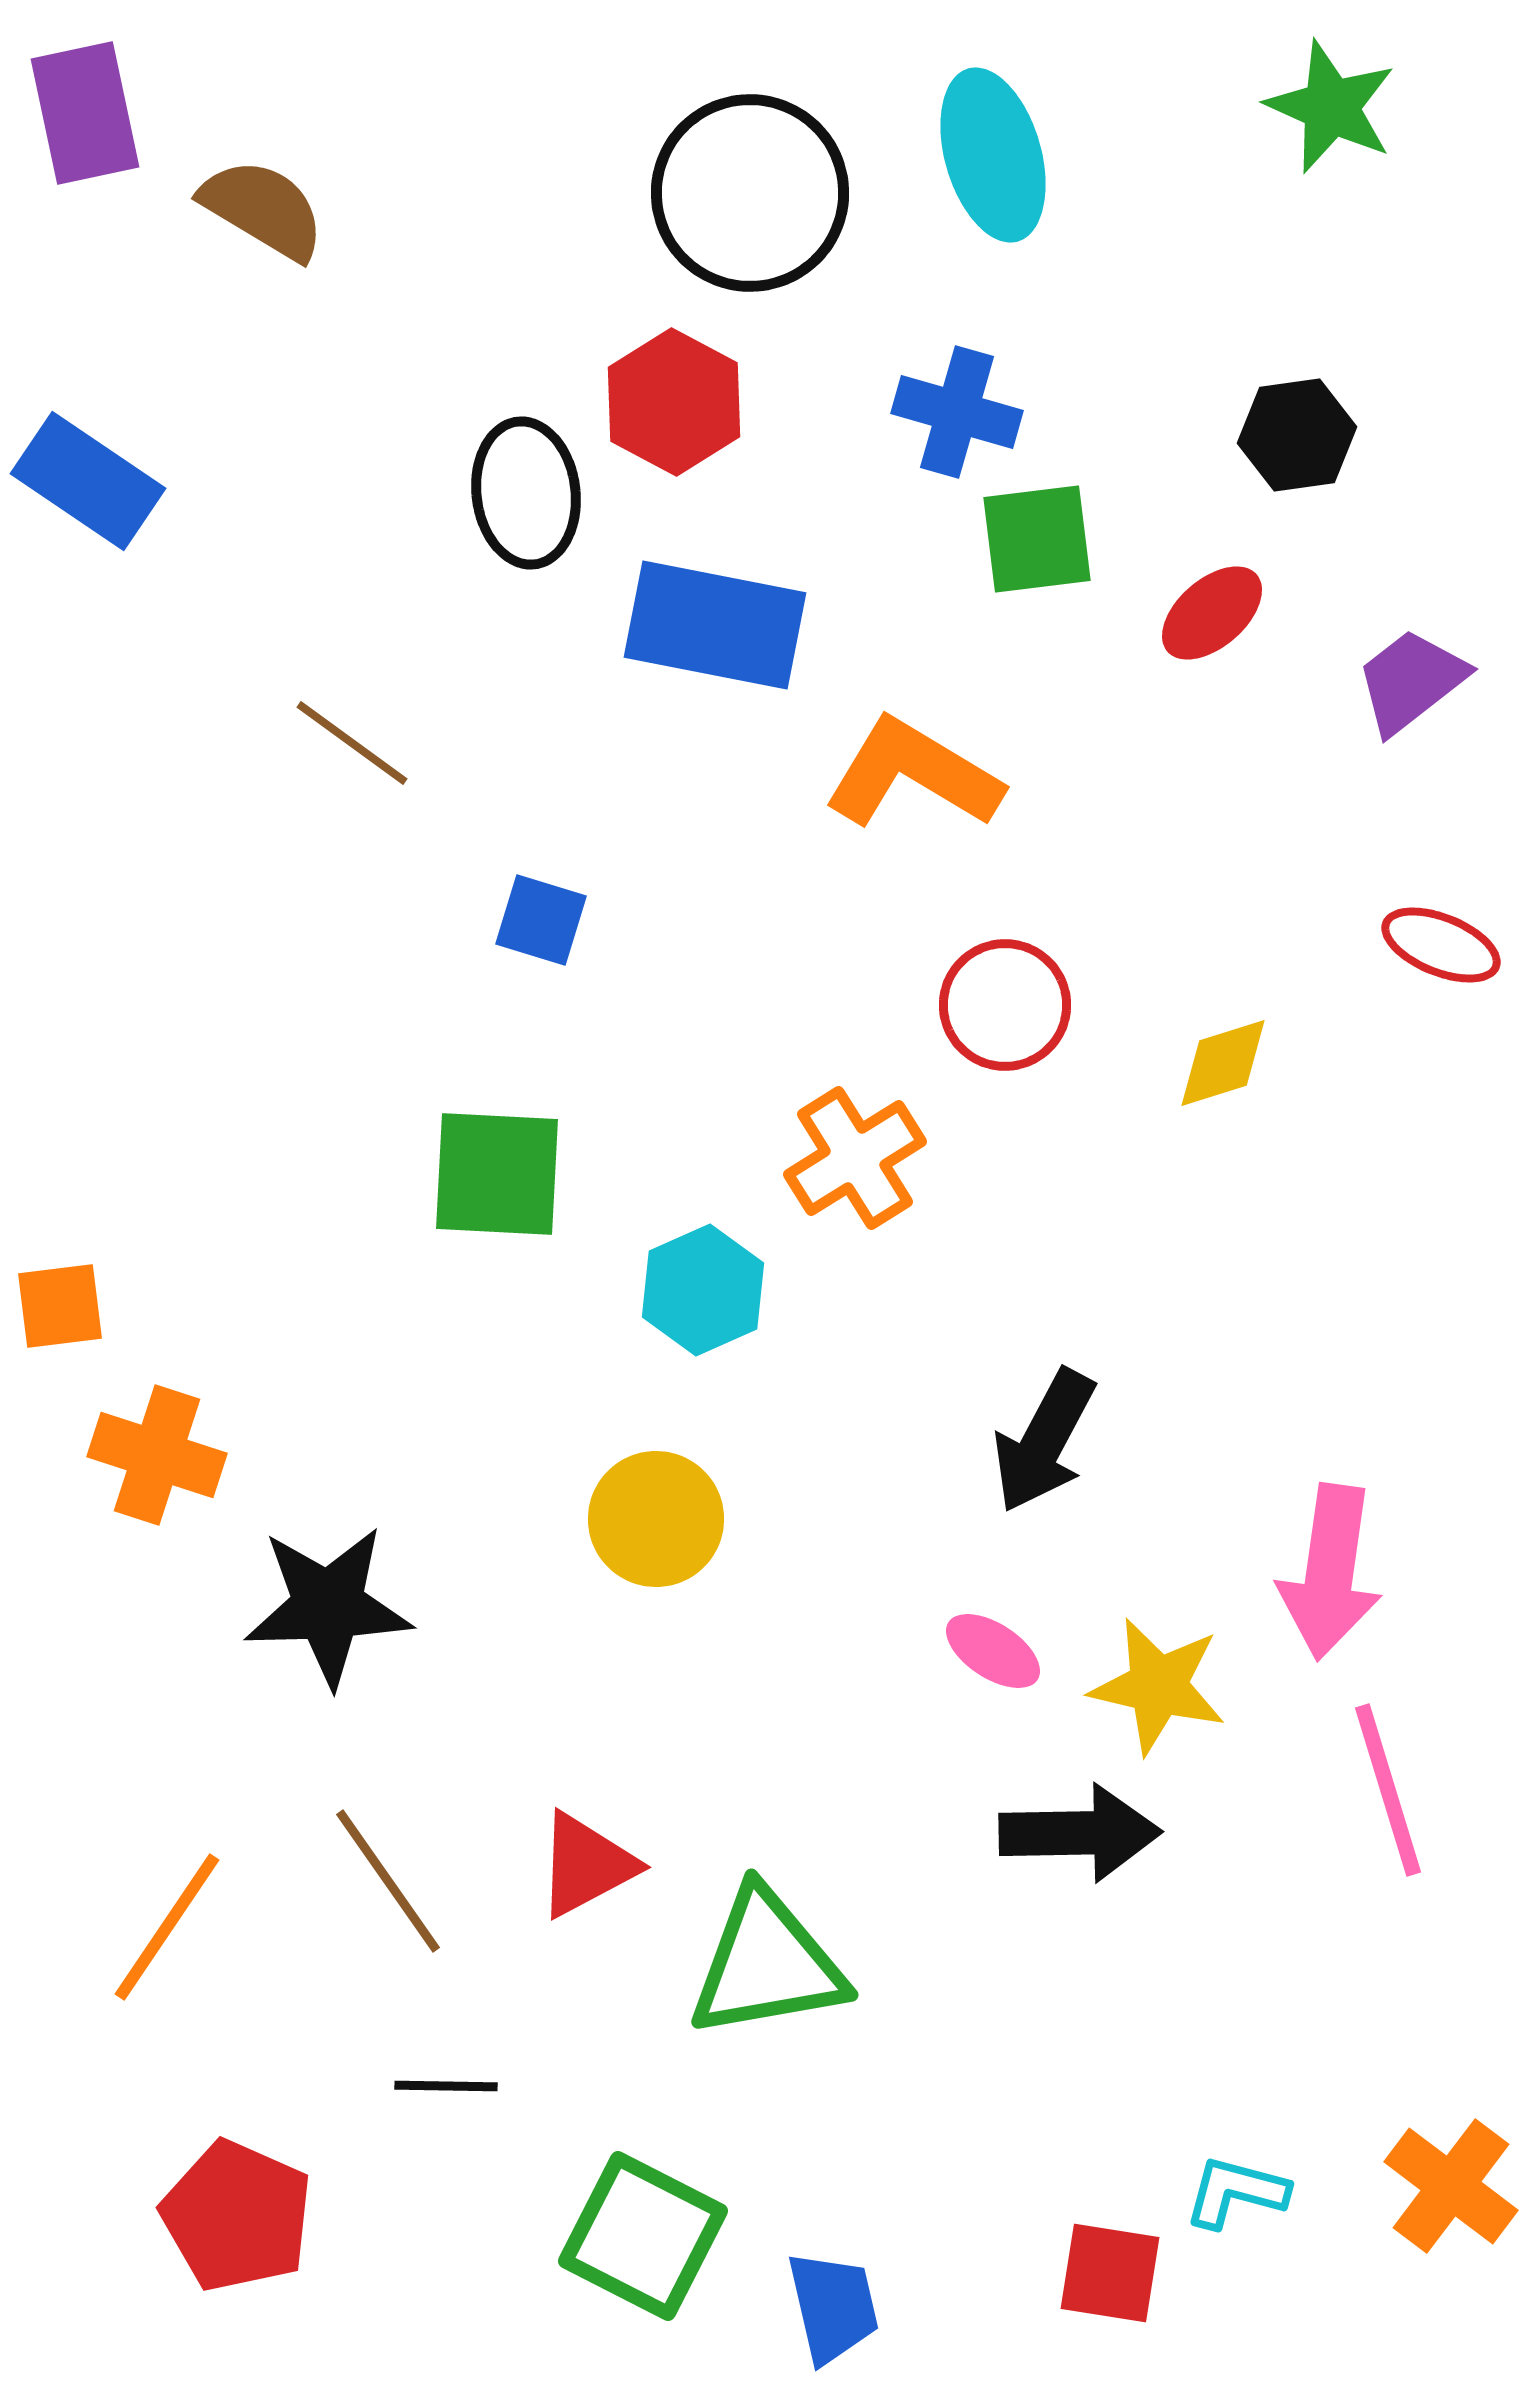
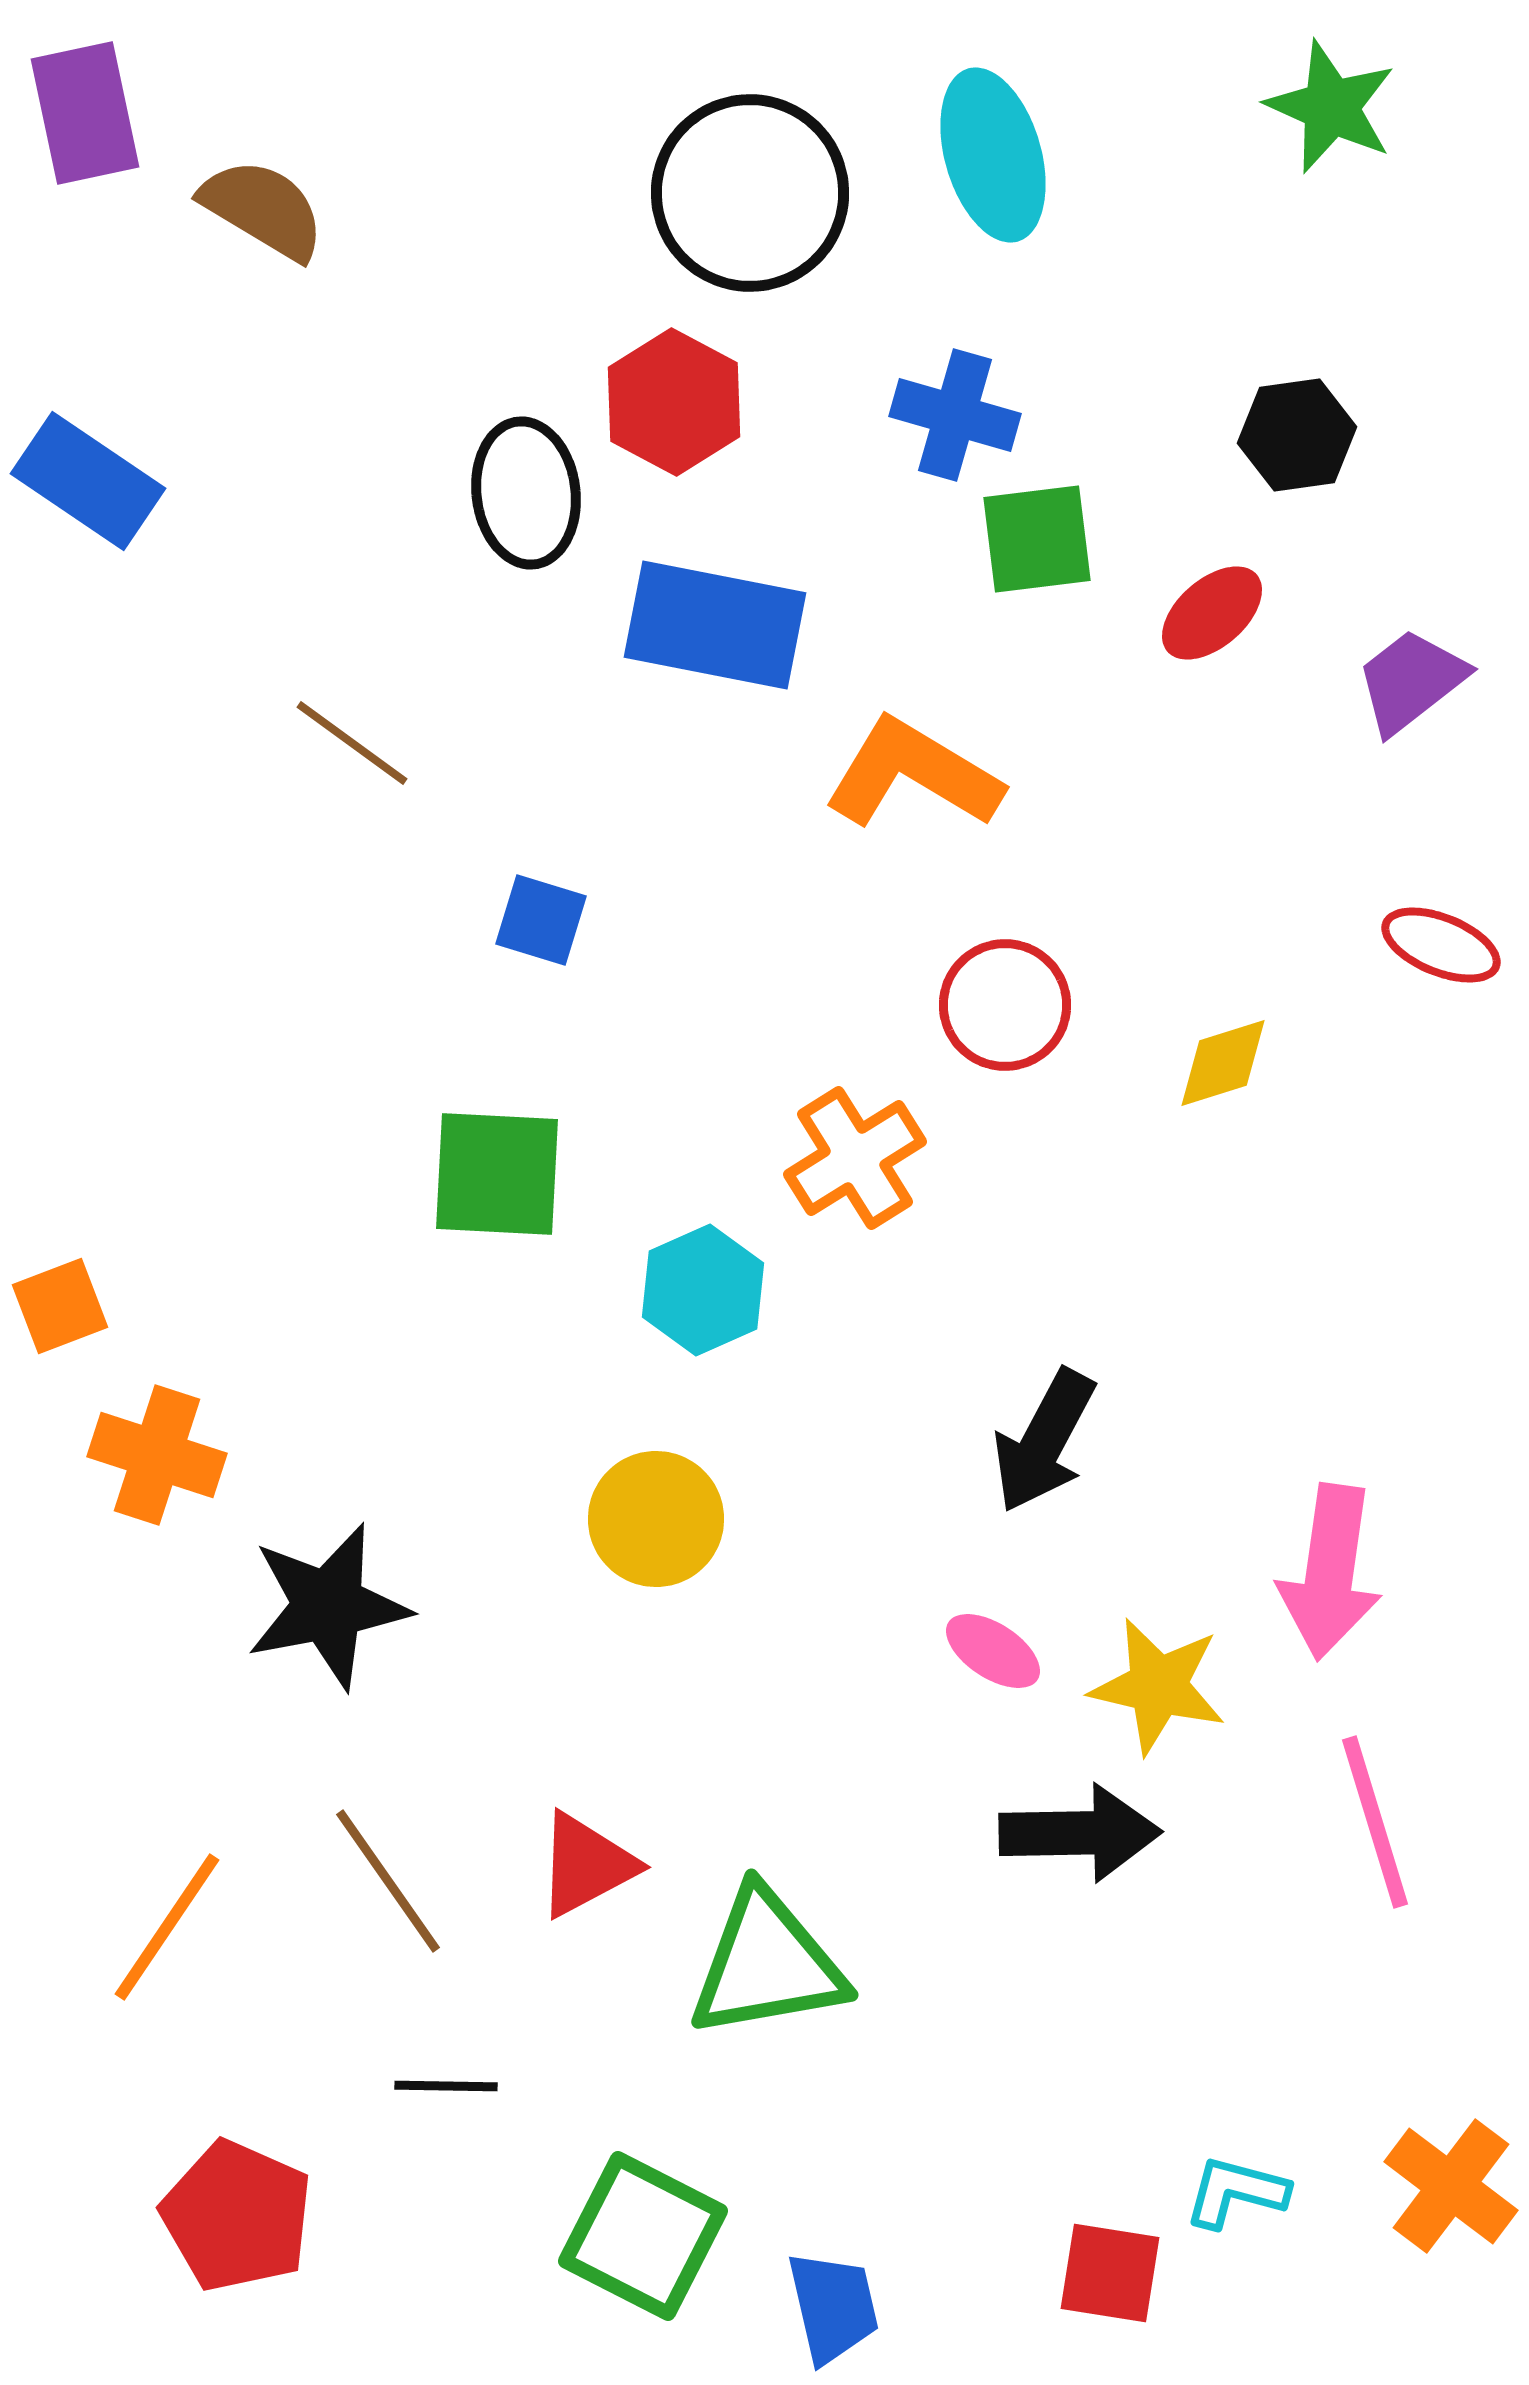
blue cross at (957, 412): moved 2 px left, 3 px down
orange square at (60, 1306): rotated 14 degrees counterclockwise
black star at (328, 1606): rotated 9 degrees counterclockwise
pink line at (1388, 1790): moved 13 px left, 32 px down
